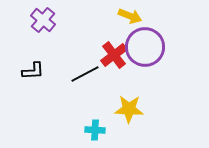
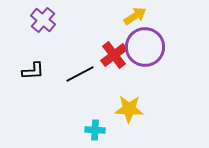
yellow arrow: moved 5 px right; rotated 55 degrees counterclockwise
black line: moved 5 px left
